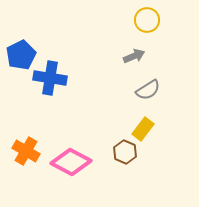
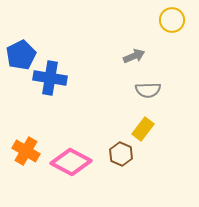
yellow circle: moved 25 px right
gray semicircle: rotated 30 degrees clockwise
brown hexagon: moved 4 px left, 2 px down
